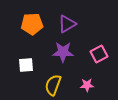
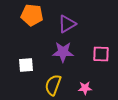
orange pentagon: moved 9 px up; rotated 10 degrees clockwise
pink square: moved 2 px right; rotated 30 degrees clockwise
pink star: moved 2 px left, 3 px down
